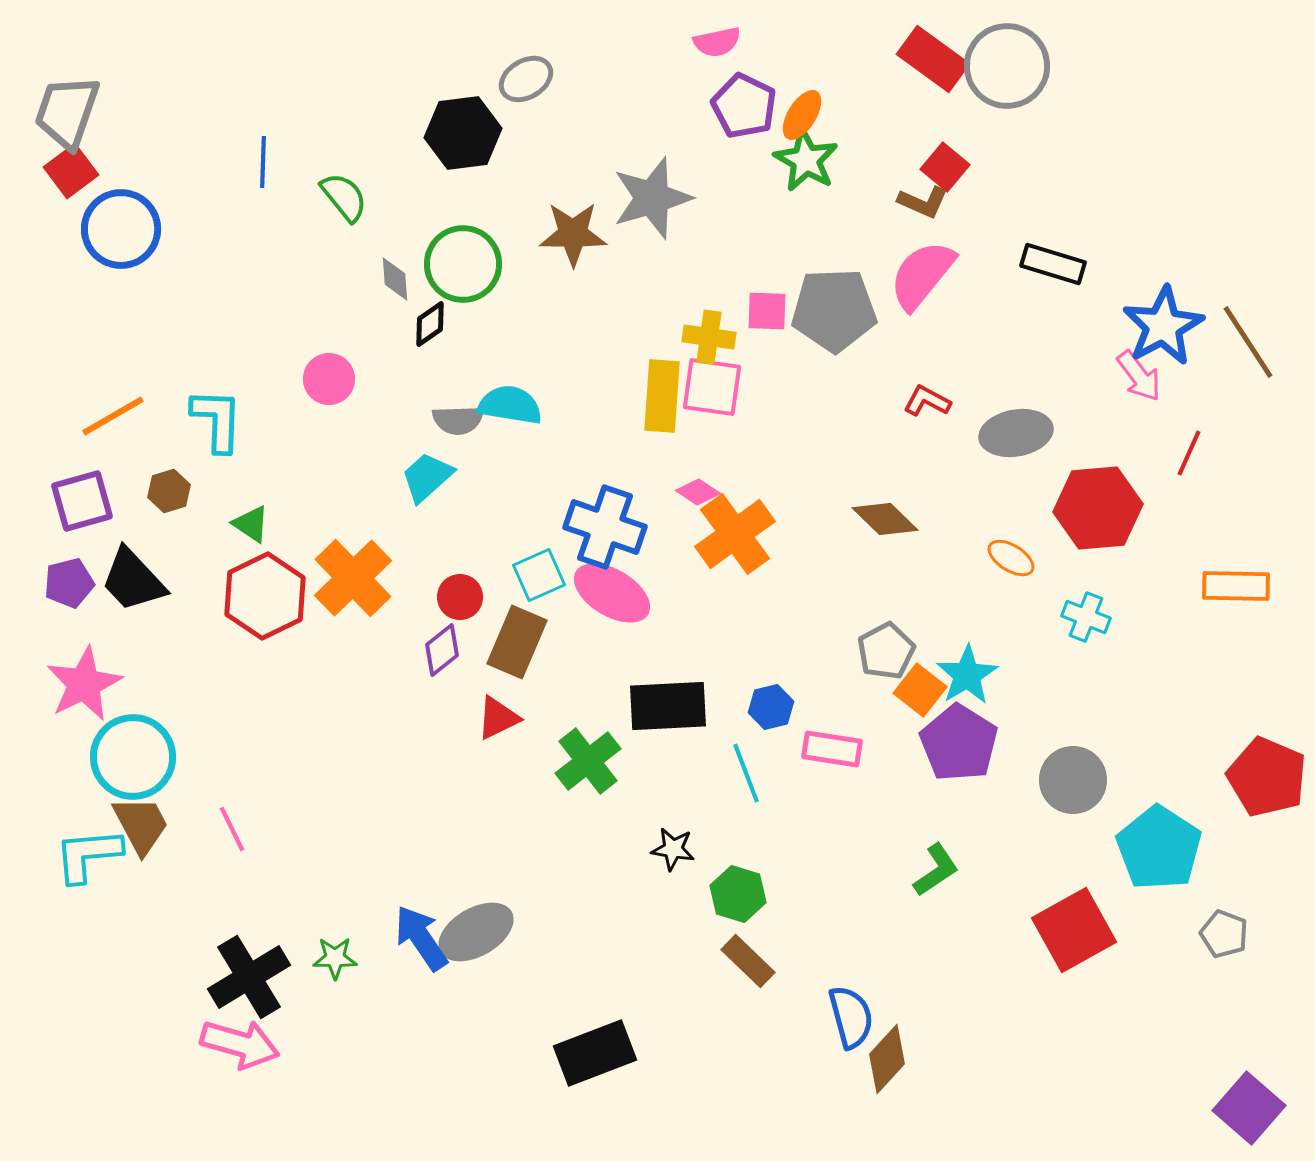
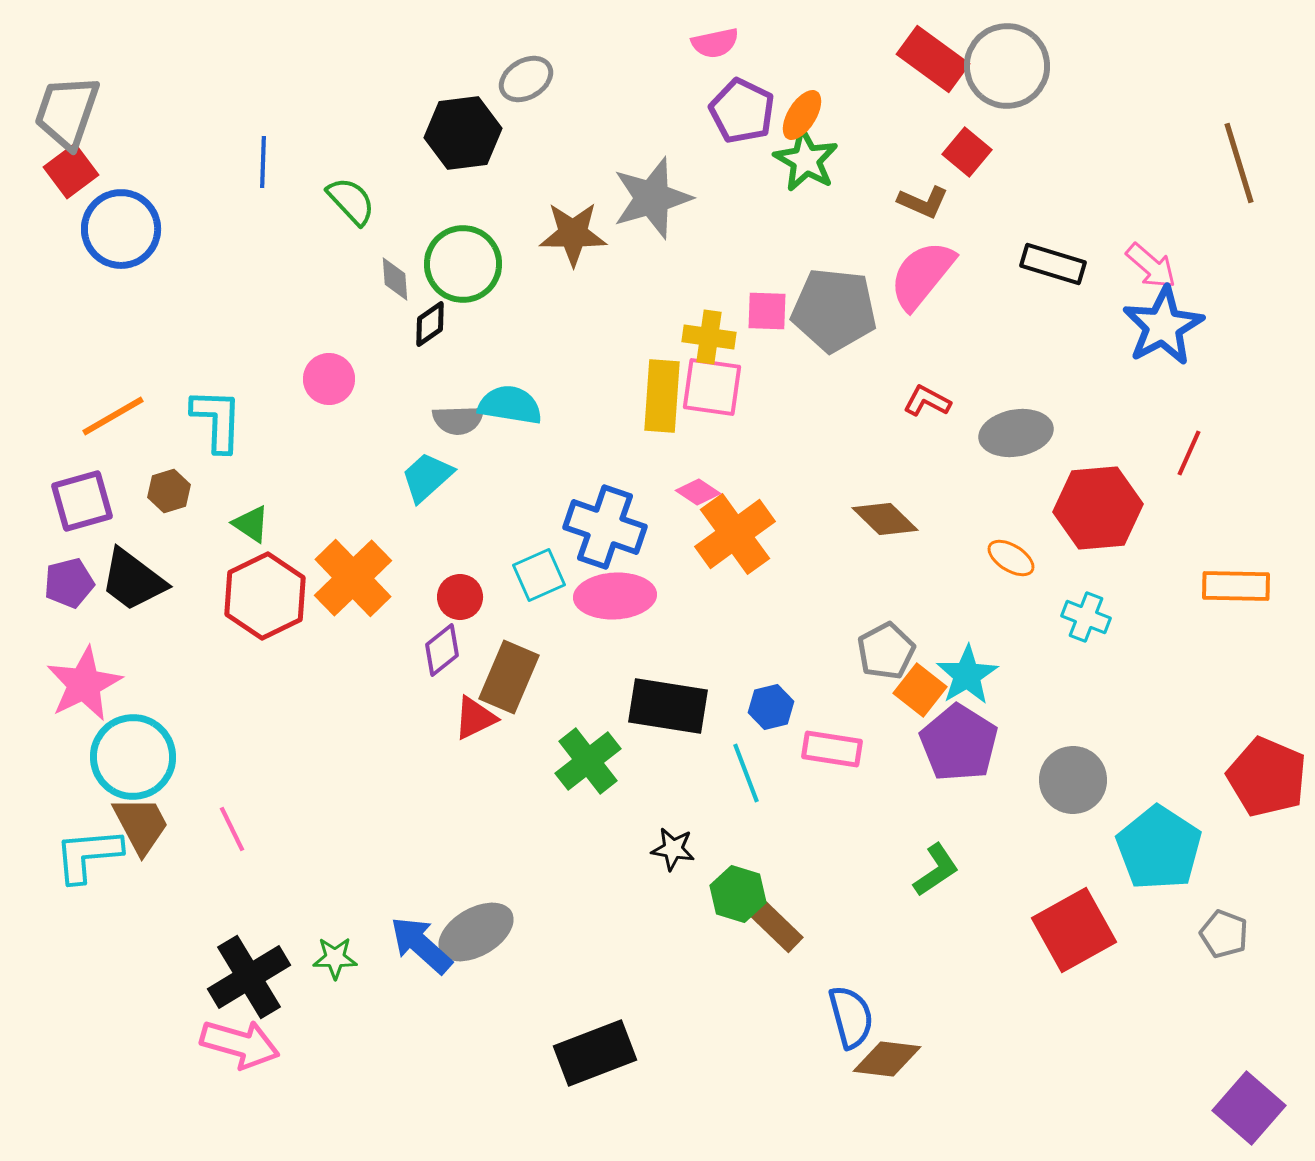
pink semicircle at (717, 42): moved 2 px left, 1 px down
purple pentagon at (744, 106): moved 2 px left, 5 px down
red square at (945, 167): moved 22 px right, 15 px up
green semicircle at (344, 197): moved 7 px right, 4 px down; rotated 4 degrees counterclockwise
gray pentagon at (834, 310): rotated 8 degrees clockwise
brown line at (1248, 342): moved 9 px left, 179 px up; rotated 16 degrees clockwise
pink arrow at (1139, 376): moved 12 px right, 110 px up; rotated 12 degrees counterclockwise
black trapezoid at (133, 580): rotated 10 degrees counterclockwise
pink ellipse at (612, 593): moved 3 px right, 3 px down; rotated 34 degrees counterclockwise
brown rectangle at (517, 642): moved 8 px left, 35 px down
black rectangle at (668, 706): rotated 12 degrees clockwise
red triangle at (498, 718): moved 23 px left
blue arrow at (421, 938): moved 7 px down; rotated 14 degrees counterclockwise
brown rectangle at (748, 961): moved 28 px right, 35 px up
brown diamond at (887, 1059): rotated 54 degrees clockwise
